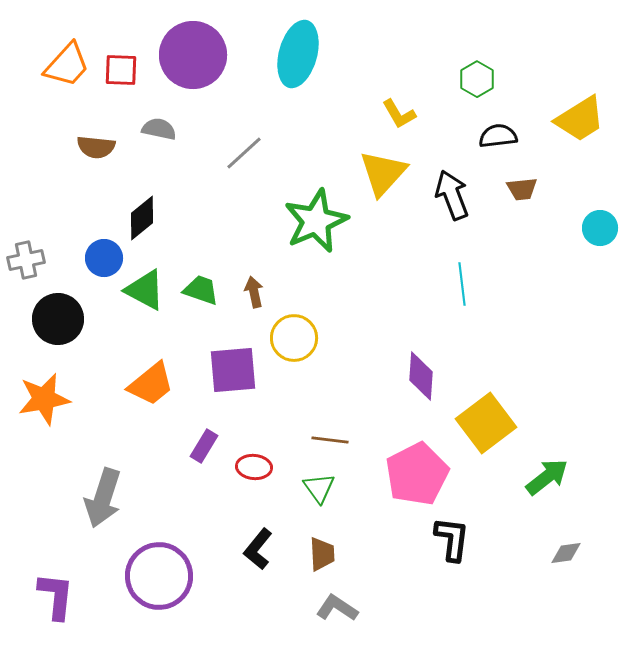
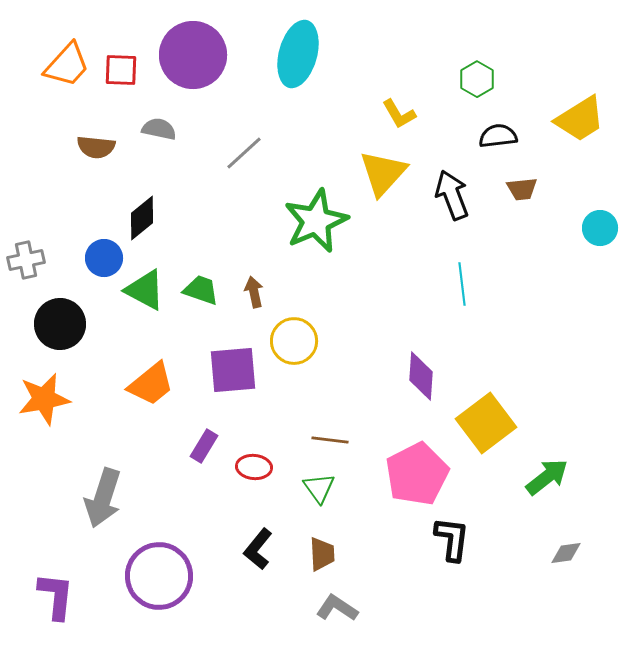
black circle at (58, 319): moved 2 px right, 5 px down
yellow circle at (294, 338): moved 3 px down
